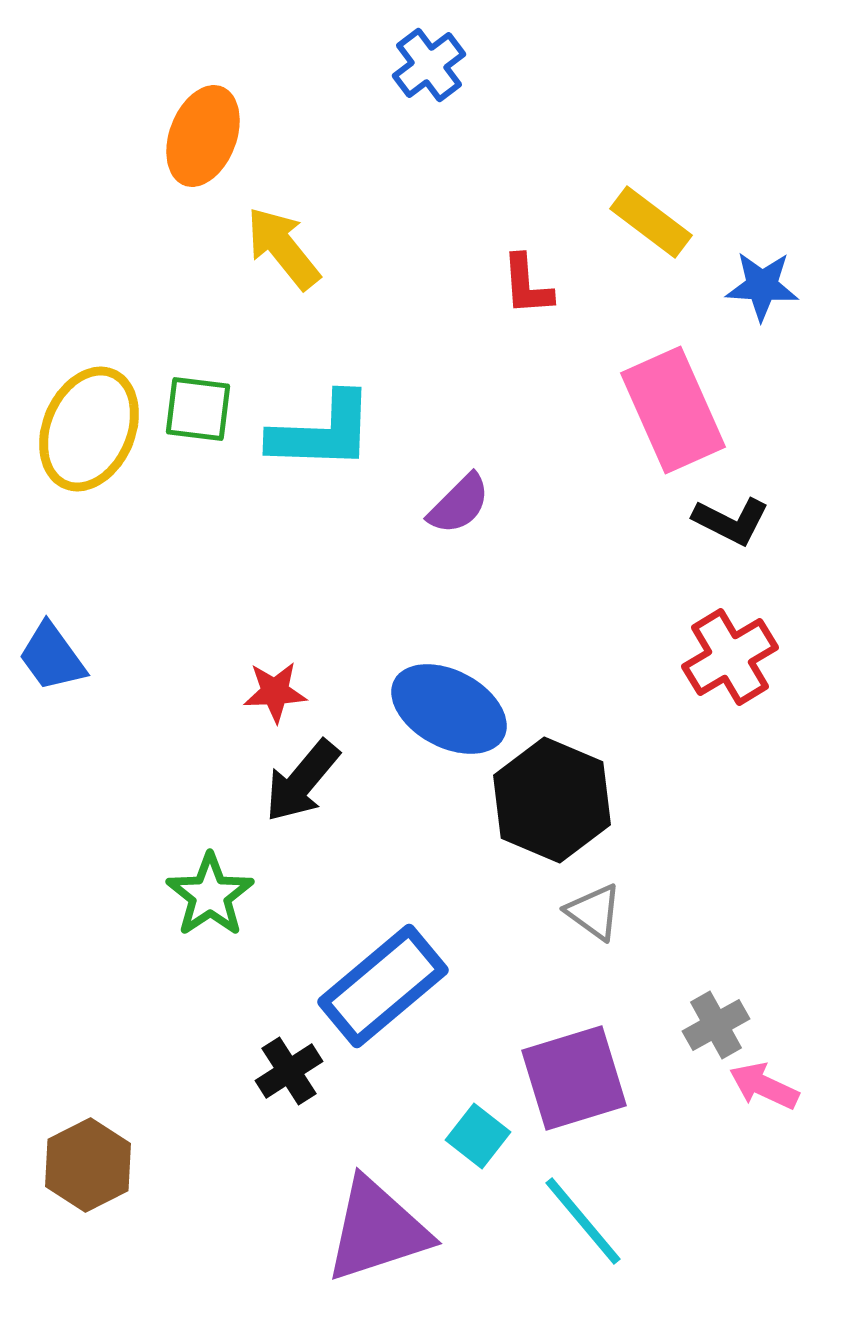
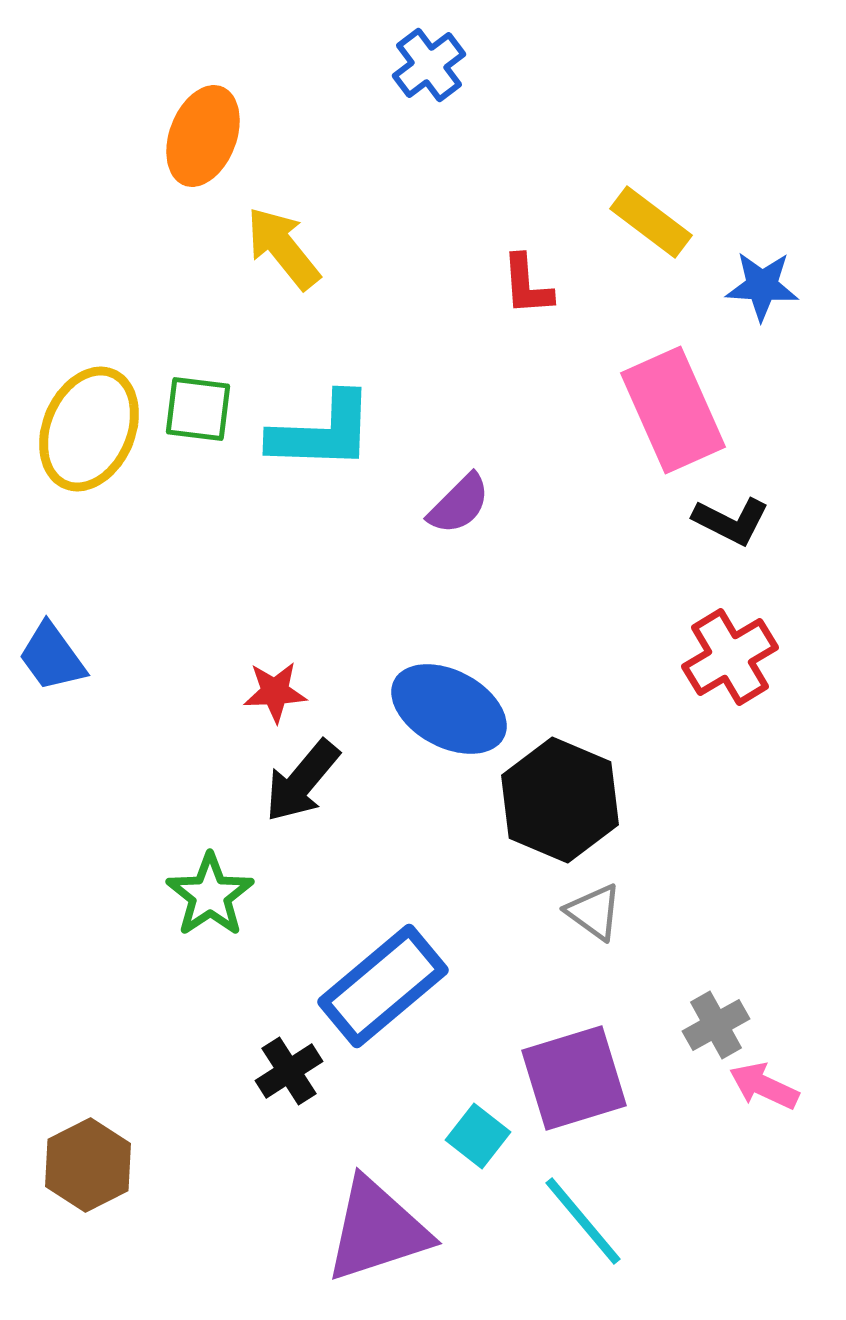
black hexagon: moved 8 px right
